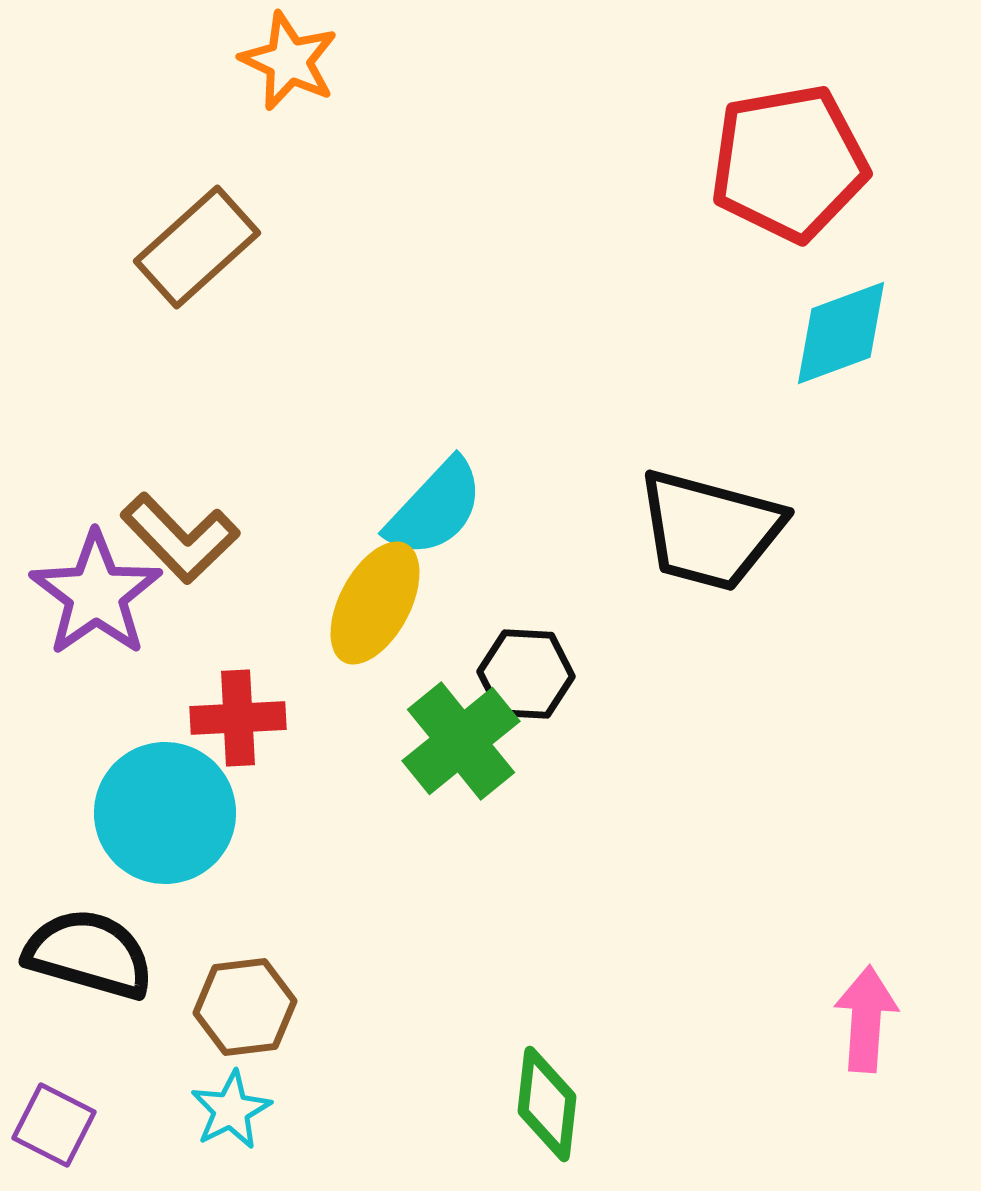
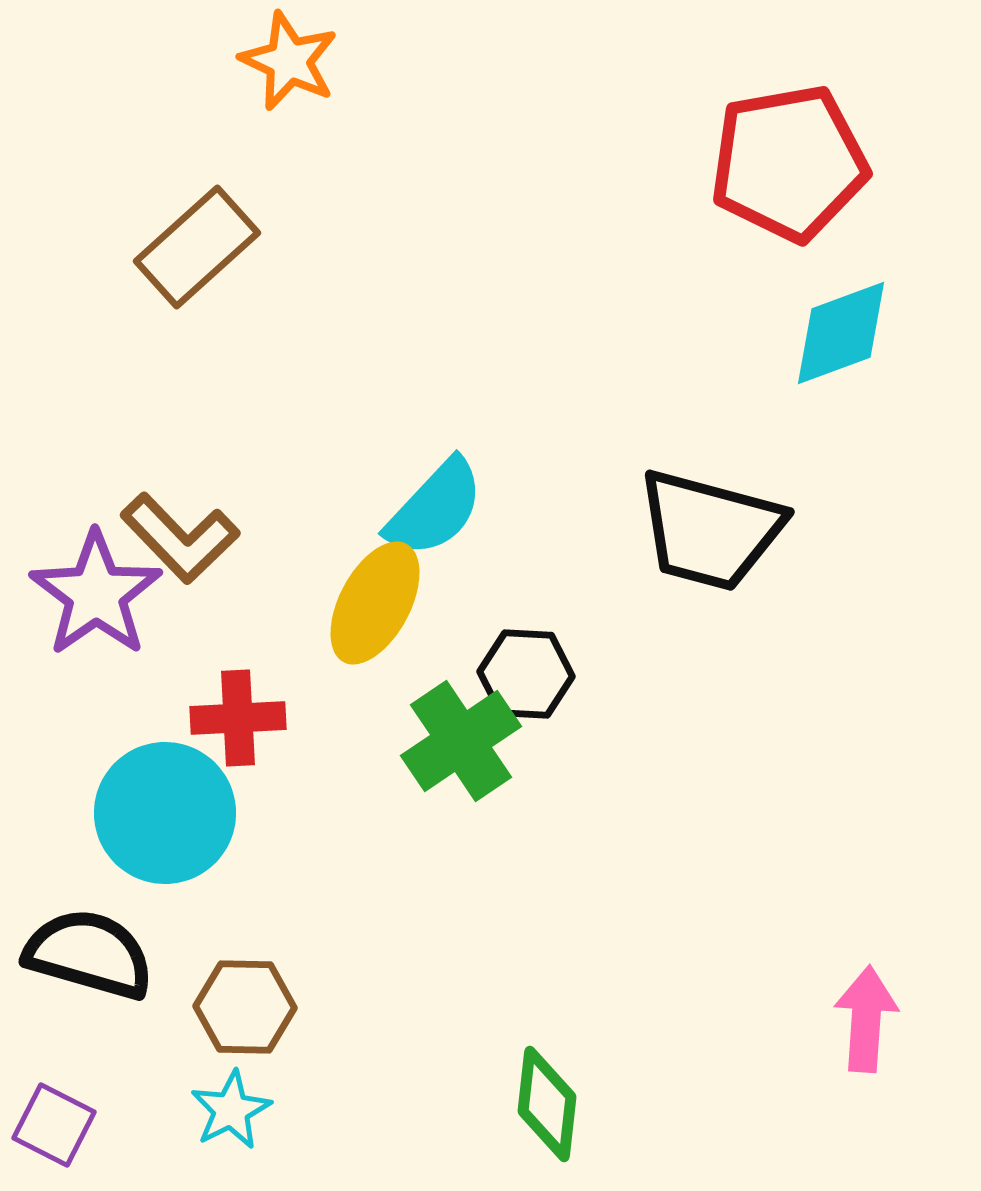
green cross: rotated 5 degrees clockwise
brown hexagon: rotated 8 degrees clockwise
